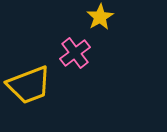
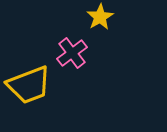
pink cross: moved 3 px left
